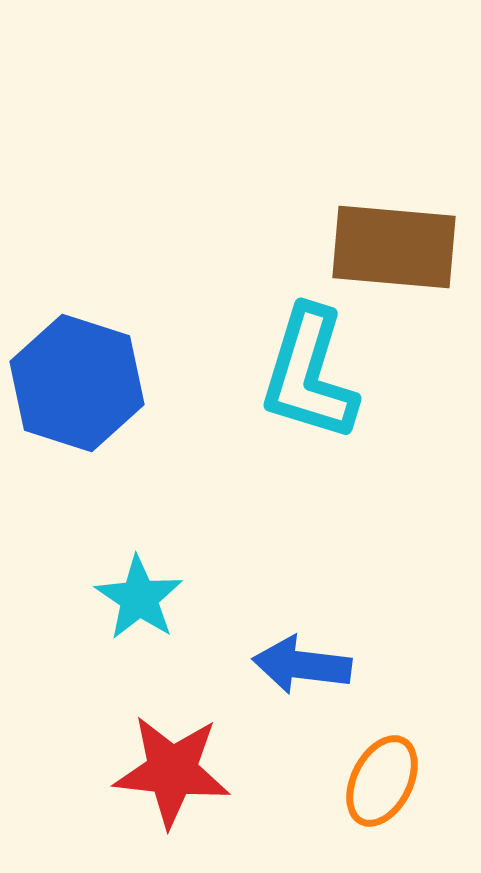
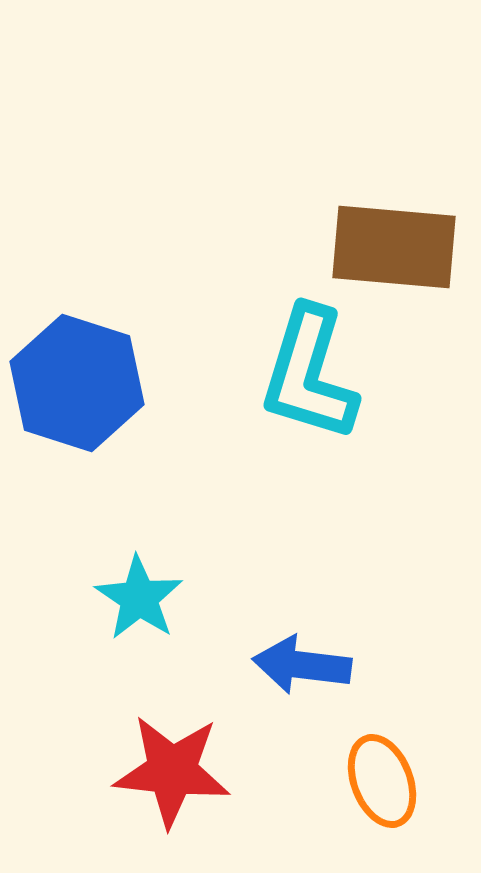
orange ellipse: rotated 48 degrees counterclockwise
